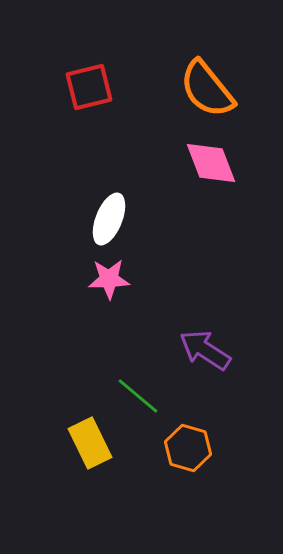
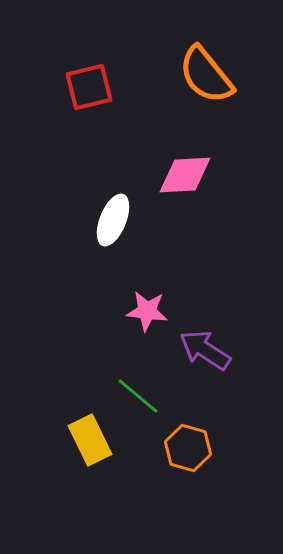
orange semicircle: moved 1 px left, 14 px up
pink diamond: moved 26 px left, 12 px down; rotated 72 degrees counterclockwise
white ellipse: moved 4 px right, 1 px down
pink star: moved 38 px right, 32 px down; rotated 9 degrees clockwise
yellow rectangle: moved 3 px up
